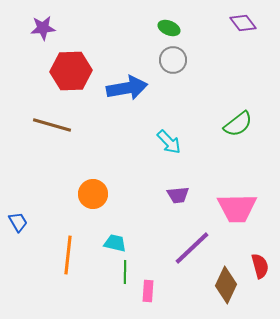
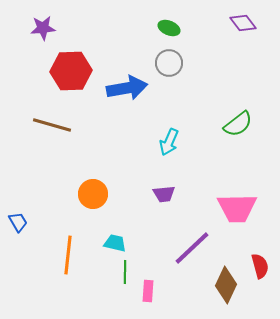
gray circle: moved 4 px left, 3 px down
cyan arrow: rotated 68 degrees clockwise
purple trapezoid: moved 14 px left, 1 px up
